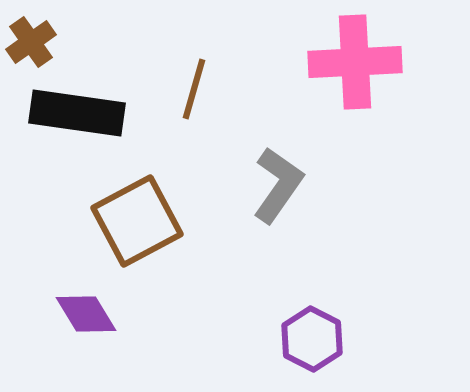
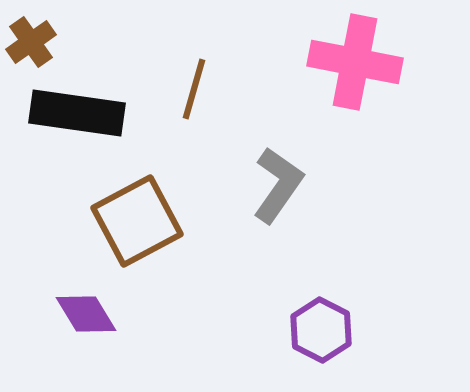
pink cross: rotated 14 degrees clockwise
purple hexagon: moved 9 px right, 9 px up
